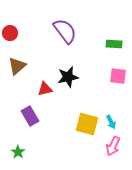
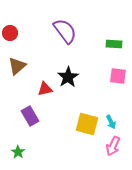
black star: rotated 20 degrees counterclockwise
